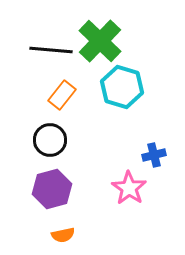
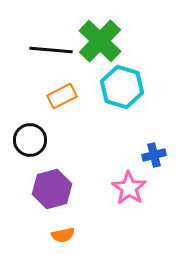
orange rectangle: moved 1 px down; rotated 24 degrees clockwise
black circle: moved 20 px left
